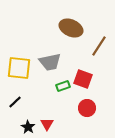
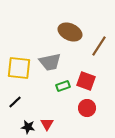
brown ellipse: moved 1 px left, 4 px down
red square: moved 3 px right, 2 px down
black star: rotated 24 degrees counterclockwise
